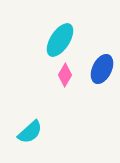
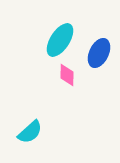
blue ellipse: moved 3 px left, 16 px up
pink diamond: moved 2 px right; rotated 30 degrees counterclockwise
